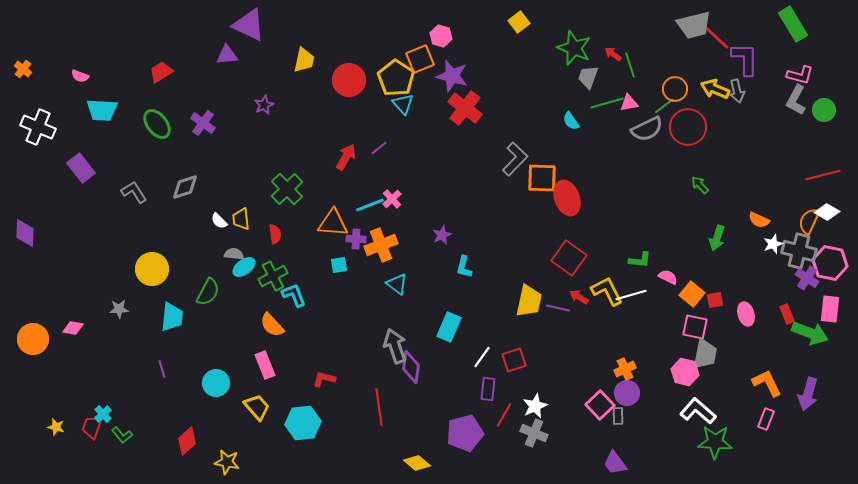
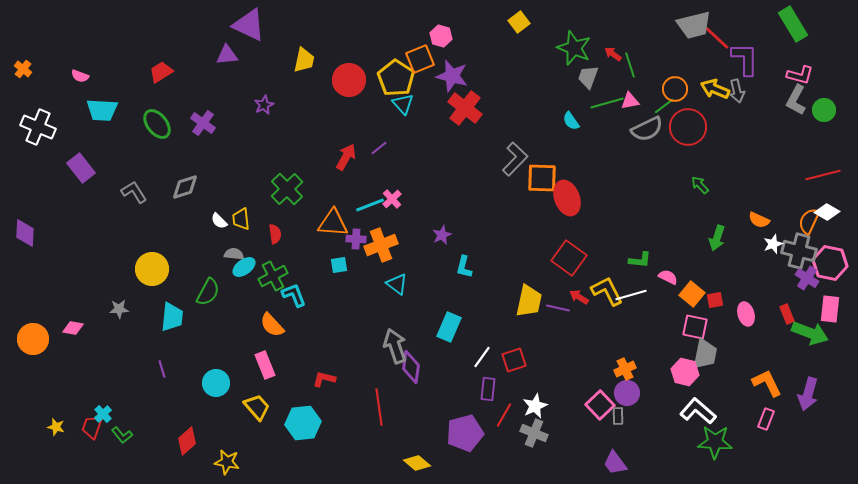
pink triangle at (629, 103): moved 1 px right, 2 px up
